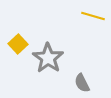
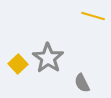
yellow square: moved 20 px down
